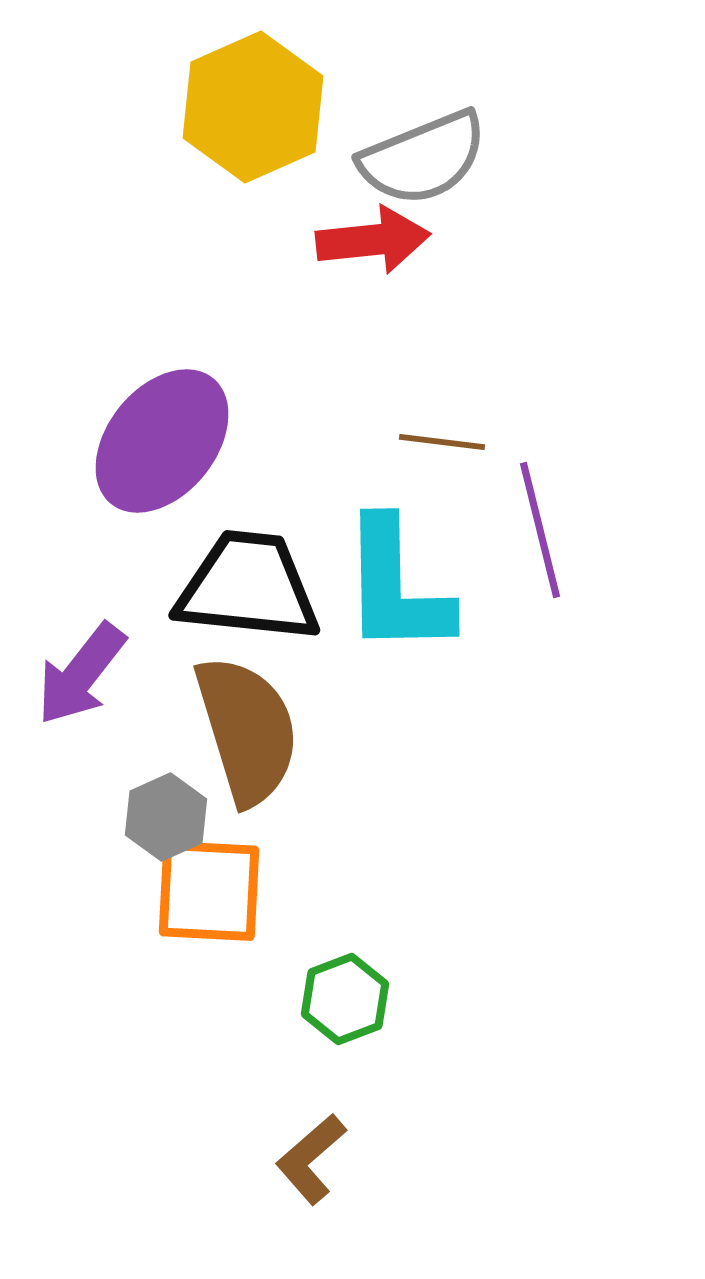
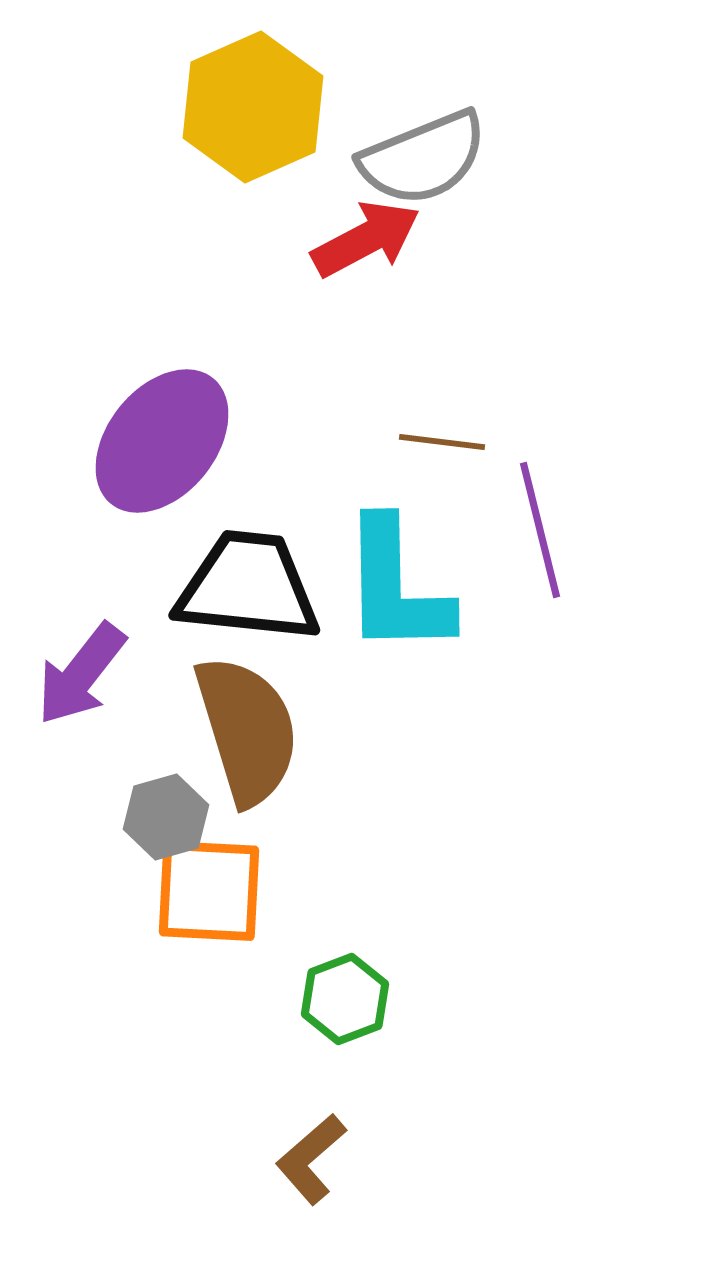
red arrow: moved 7 px left, 1 px up; rotated 22 degrees counterclockwise
gray hexagon: rotated 8 degrees clockwise
